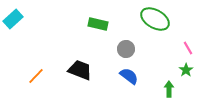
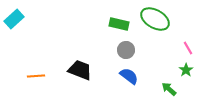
cyan rectangle: moved 1 px right
green rectangle: moved 21 px right
gray circle: moved 1 px down
orange line: rotated 42 degrees clockwise
green arrow: rotated 49 degrees counterclockwise
